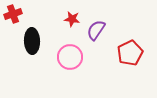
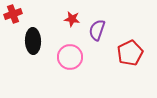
purple semicircle: moved 1 px right; rotated 15 degrees counterclockwise
black ellipse: moved 1 px right
